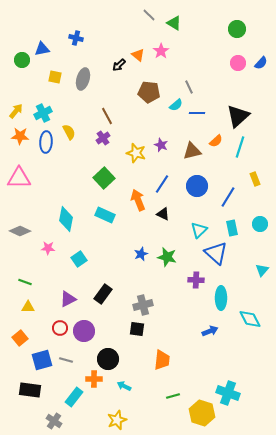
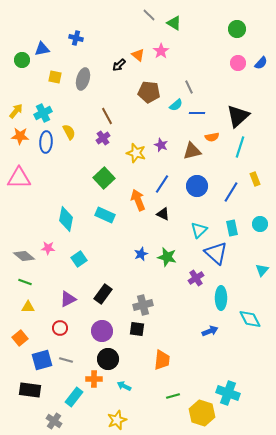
orange semicircle at (216, 141): moved 4 px left, 4 px up; rotated 32 degrees clockwise
blue line at (228, 197): moved 3 px right, 5 px up
gray diamond at (20, 231): moved 4 px right, 25 px down; rotated 15 degrees clockwise
purple cross at (196, 280): moved 2 px up; rotated 35 degrees counterclockwise
purple circle at (84, 331): moved 18 px right
